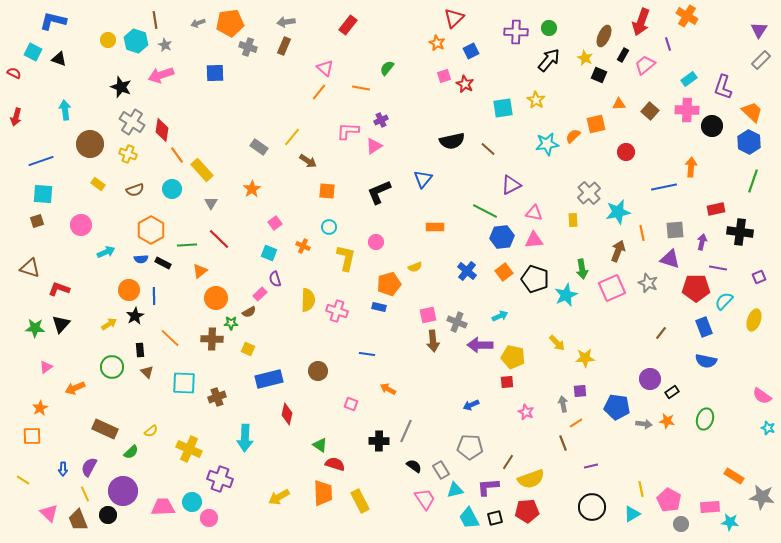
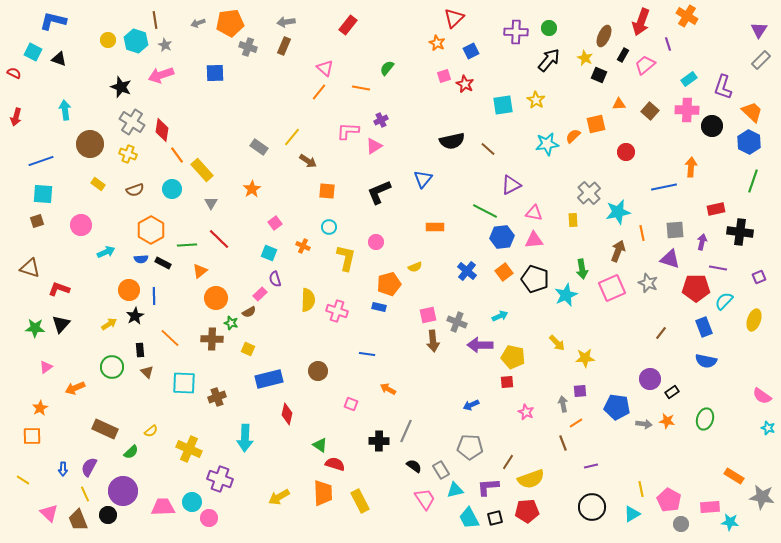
cyan square at (503, 108): moved 3 px up
green star at (231, 323): rotated 16 degrees clockwise
